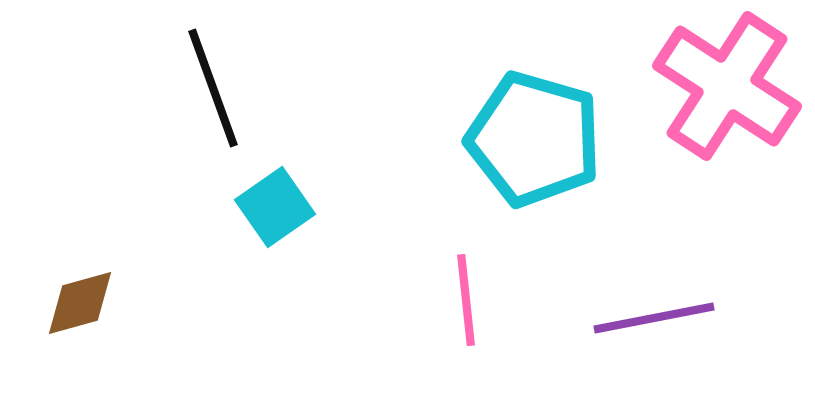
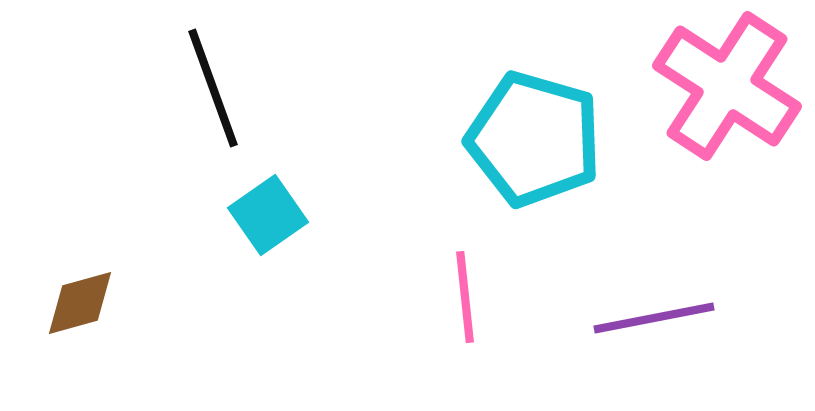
cyan square: moved 7 px left, 8 px down
pink line: moved 1 px left, 3 px up
